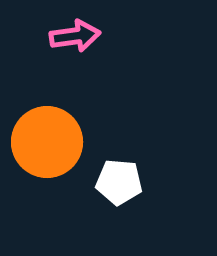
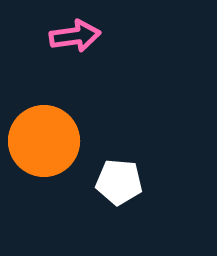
orange circle: moved 3 px left, 1 px up
